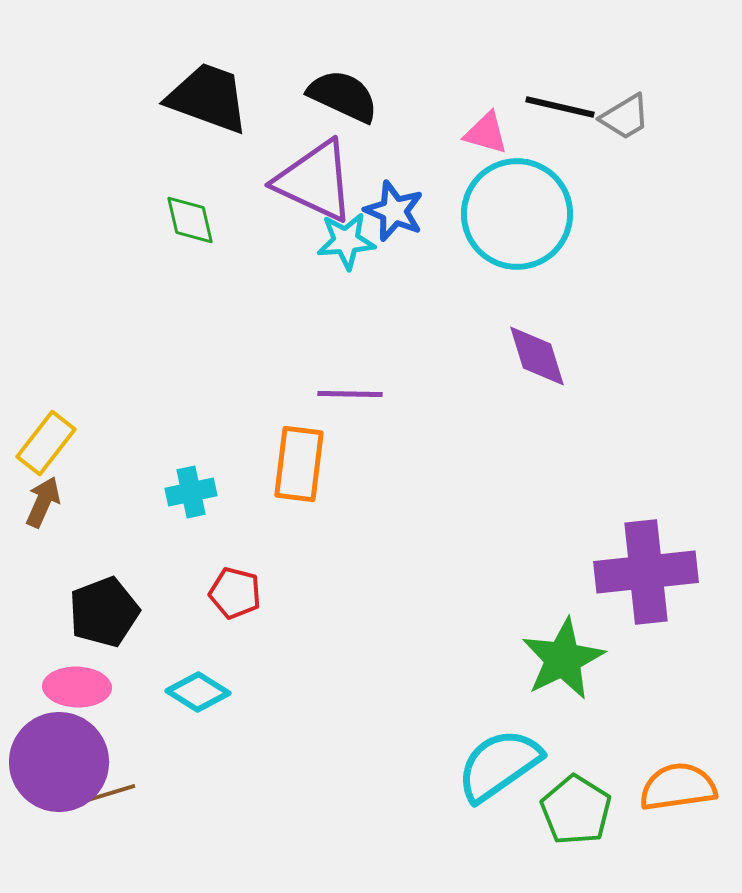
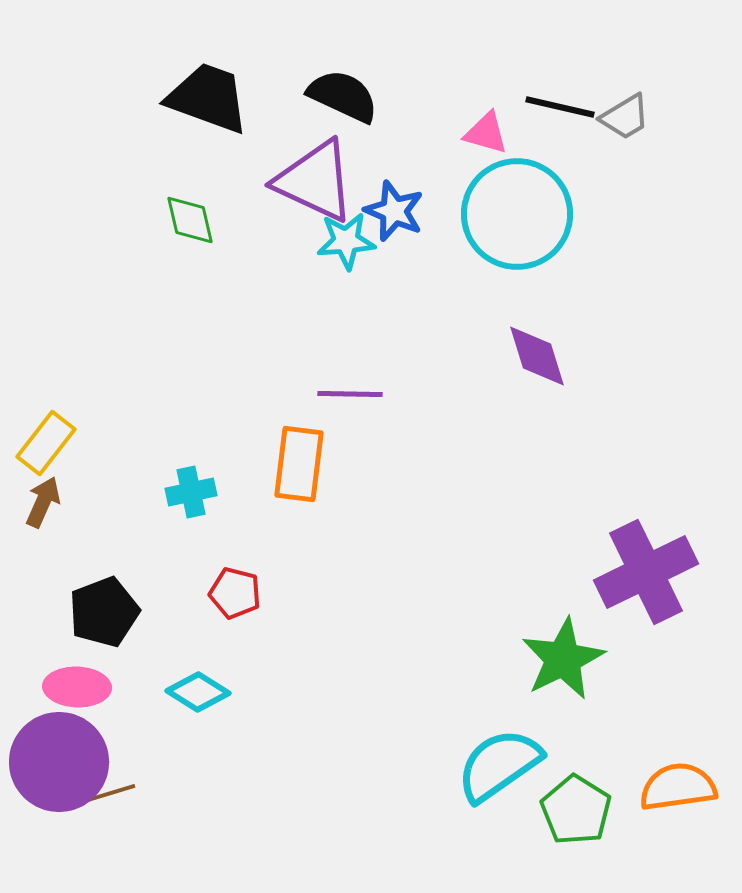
purple cross: rotated 20 degrees counterclockwise
